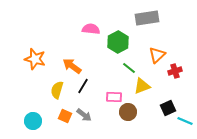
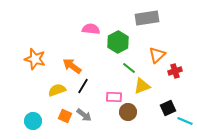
yellow semicircle: rotated 54 degrees clockwise
